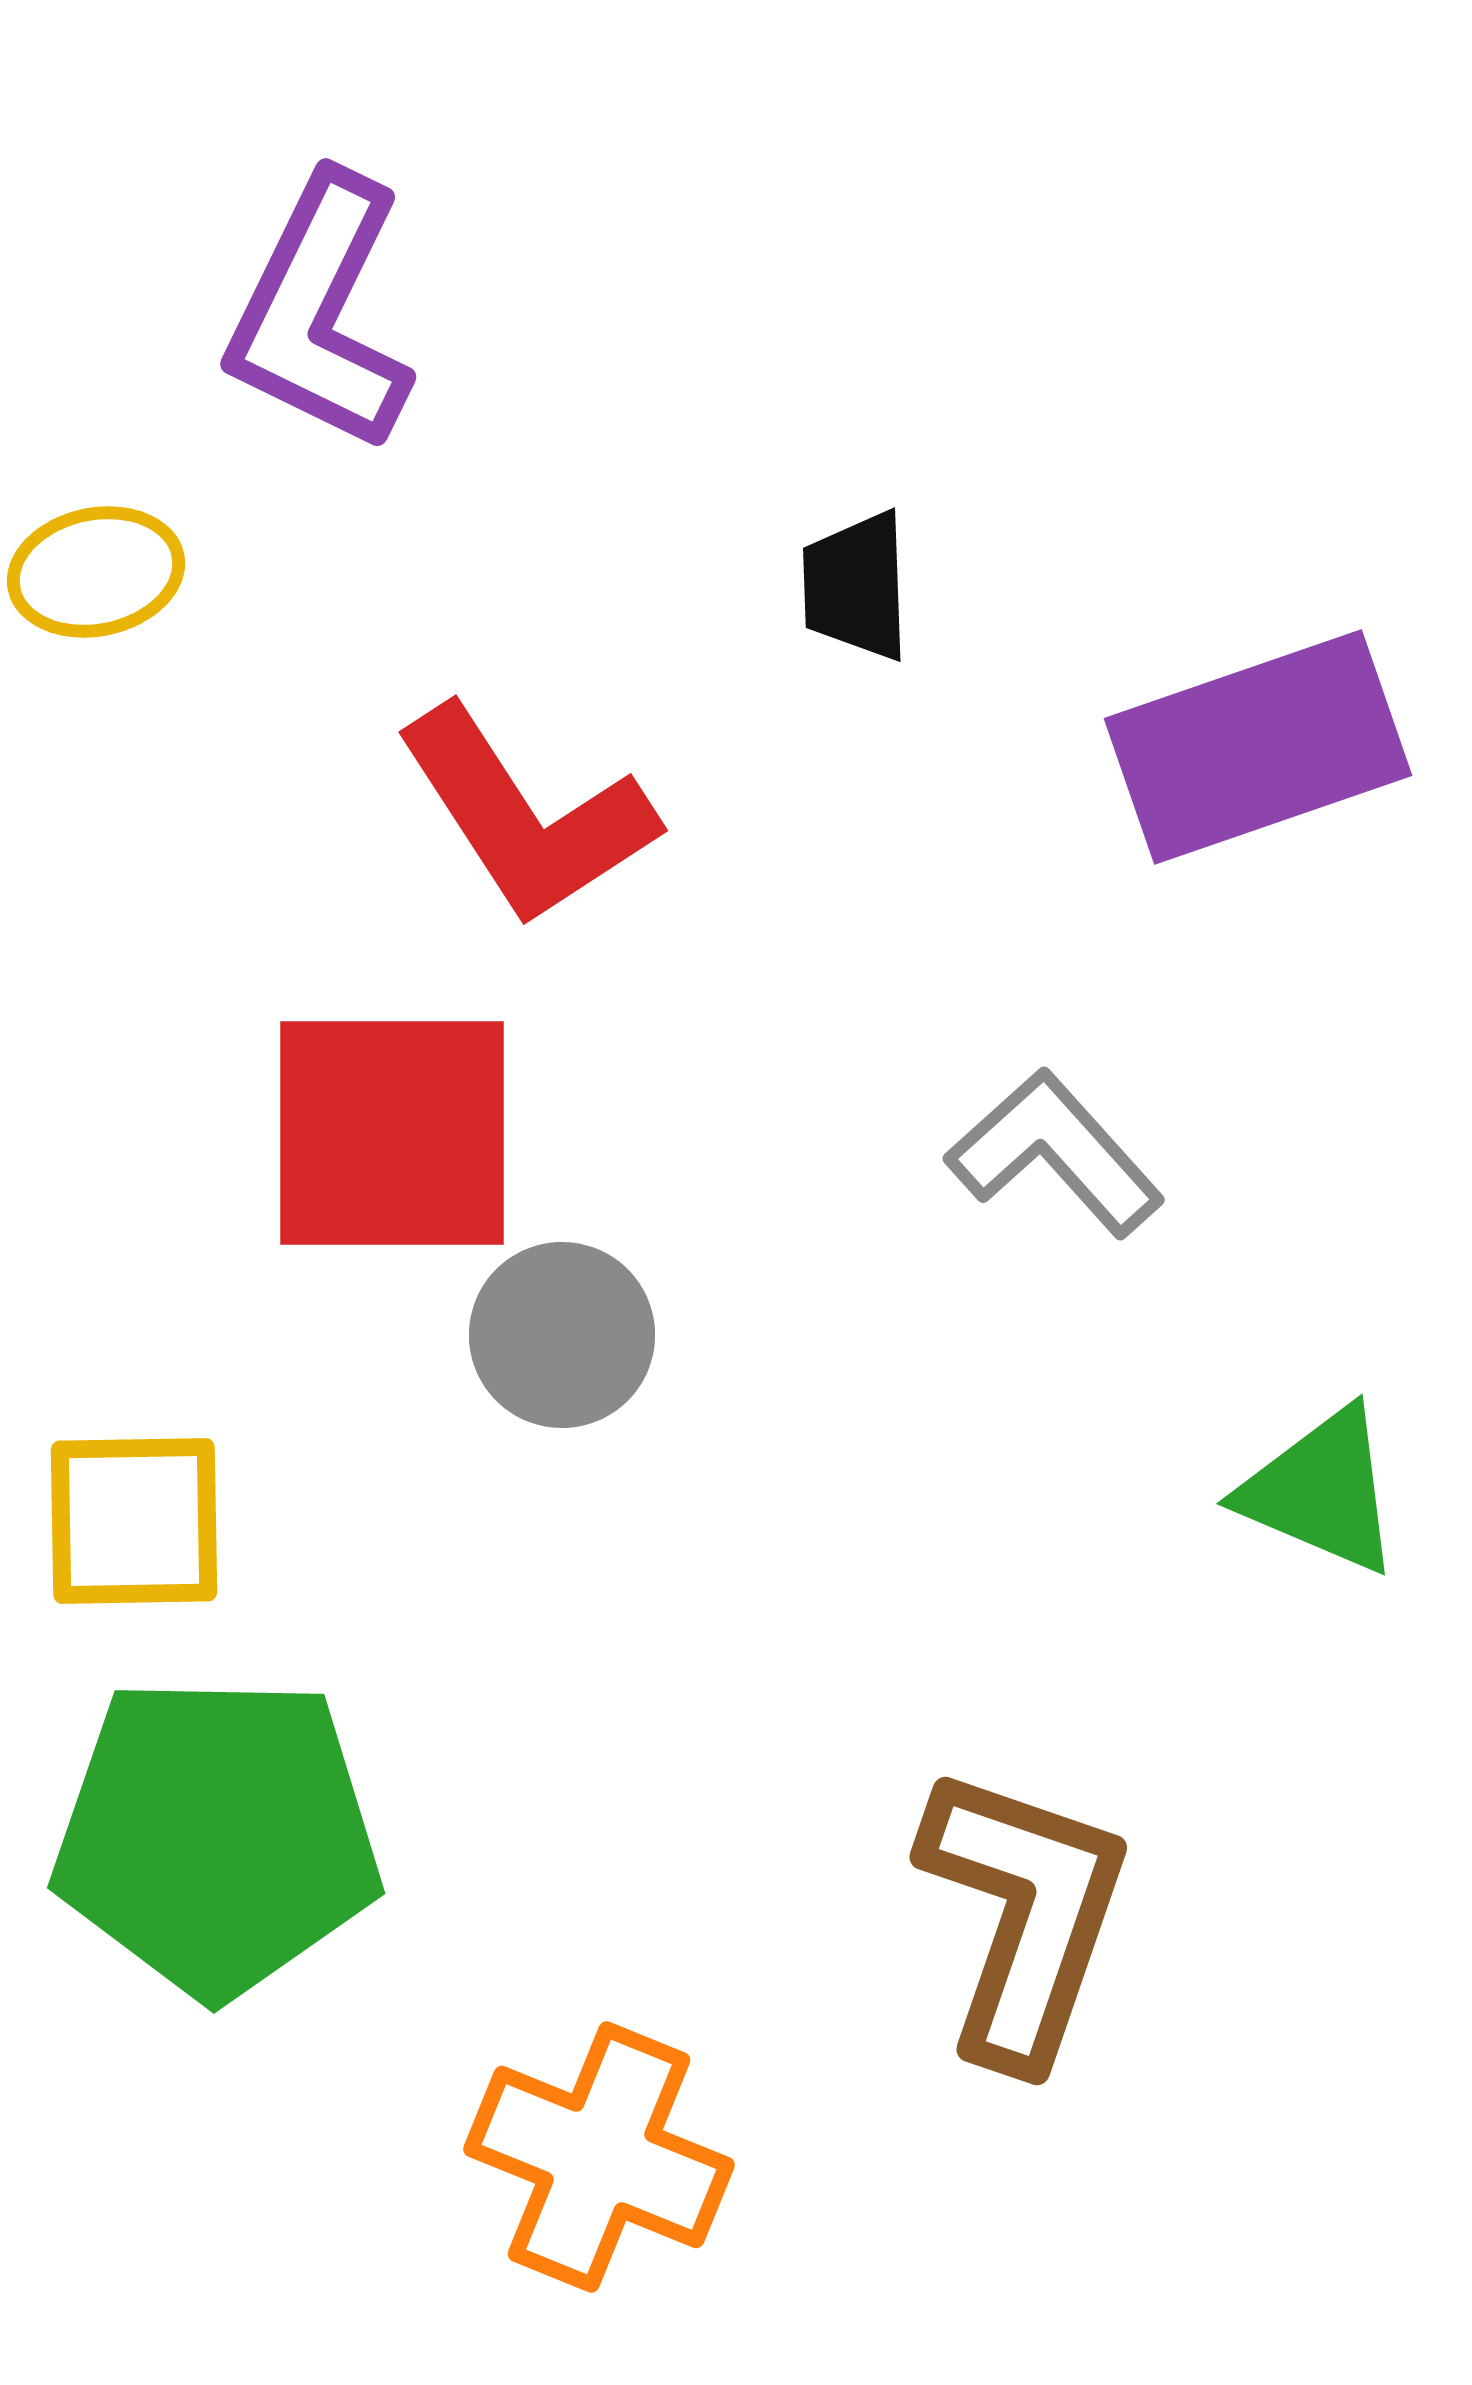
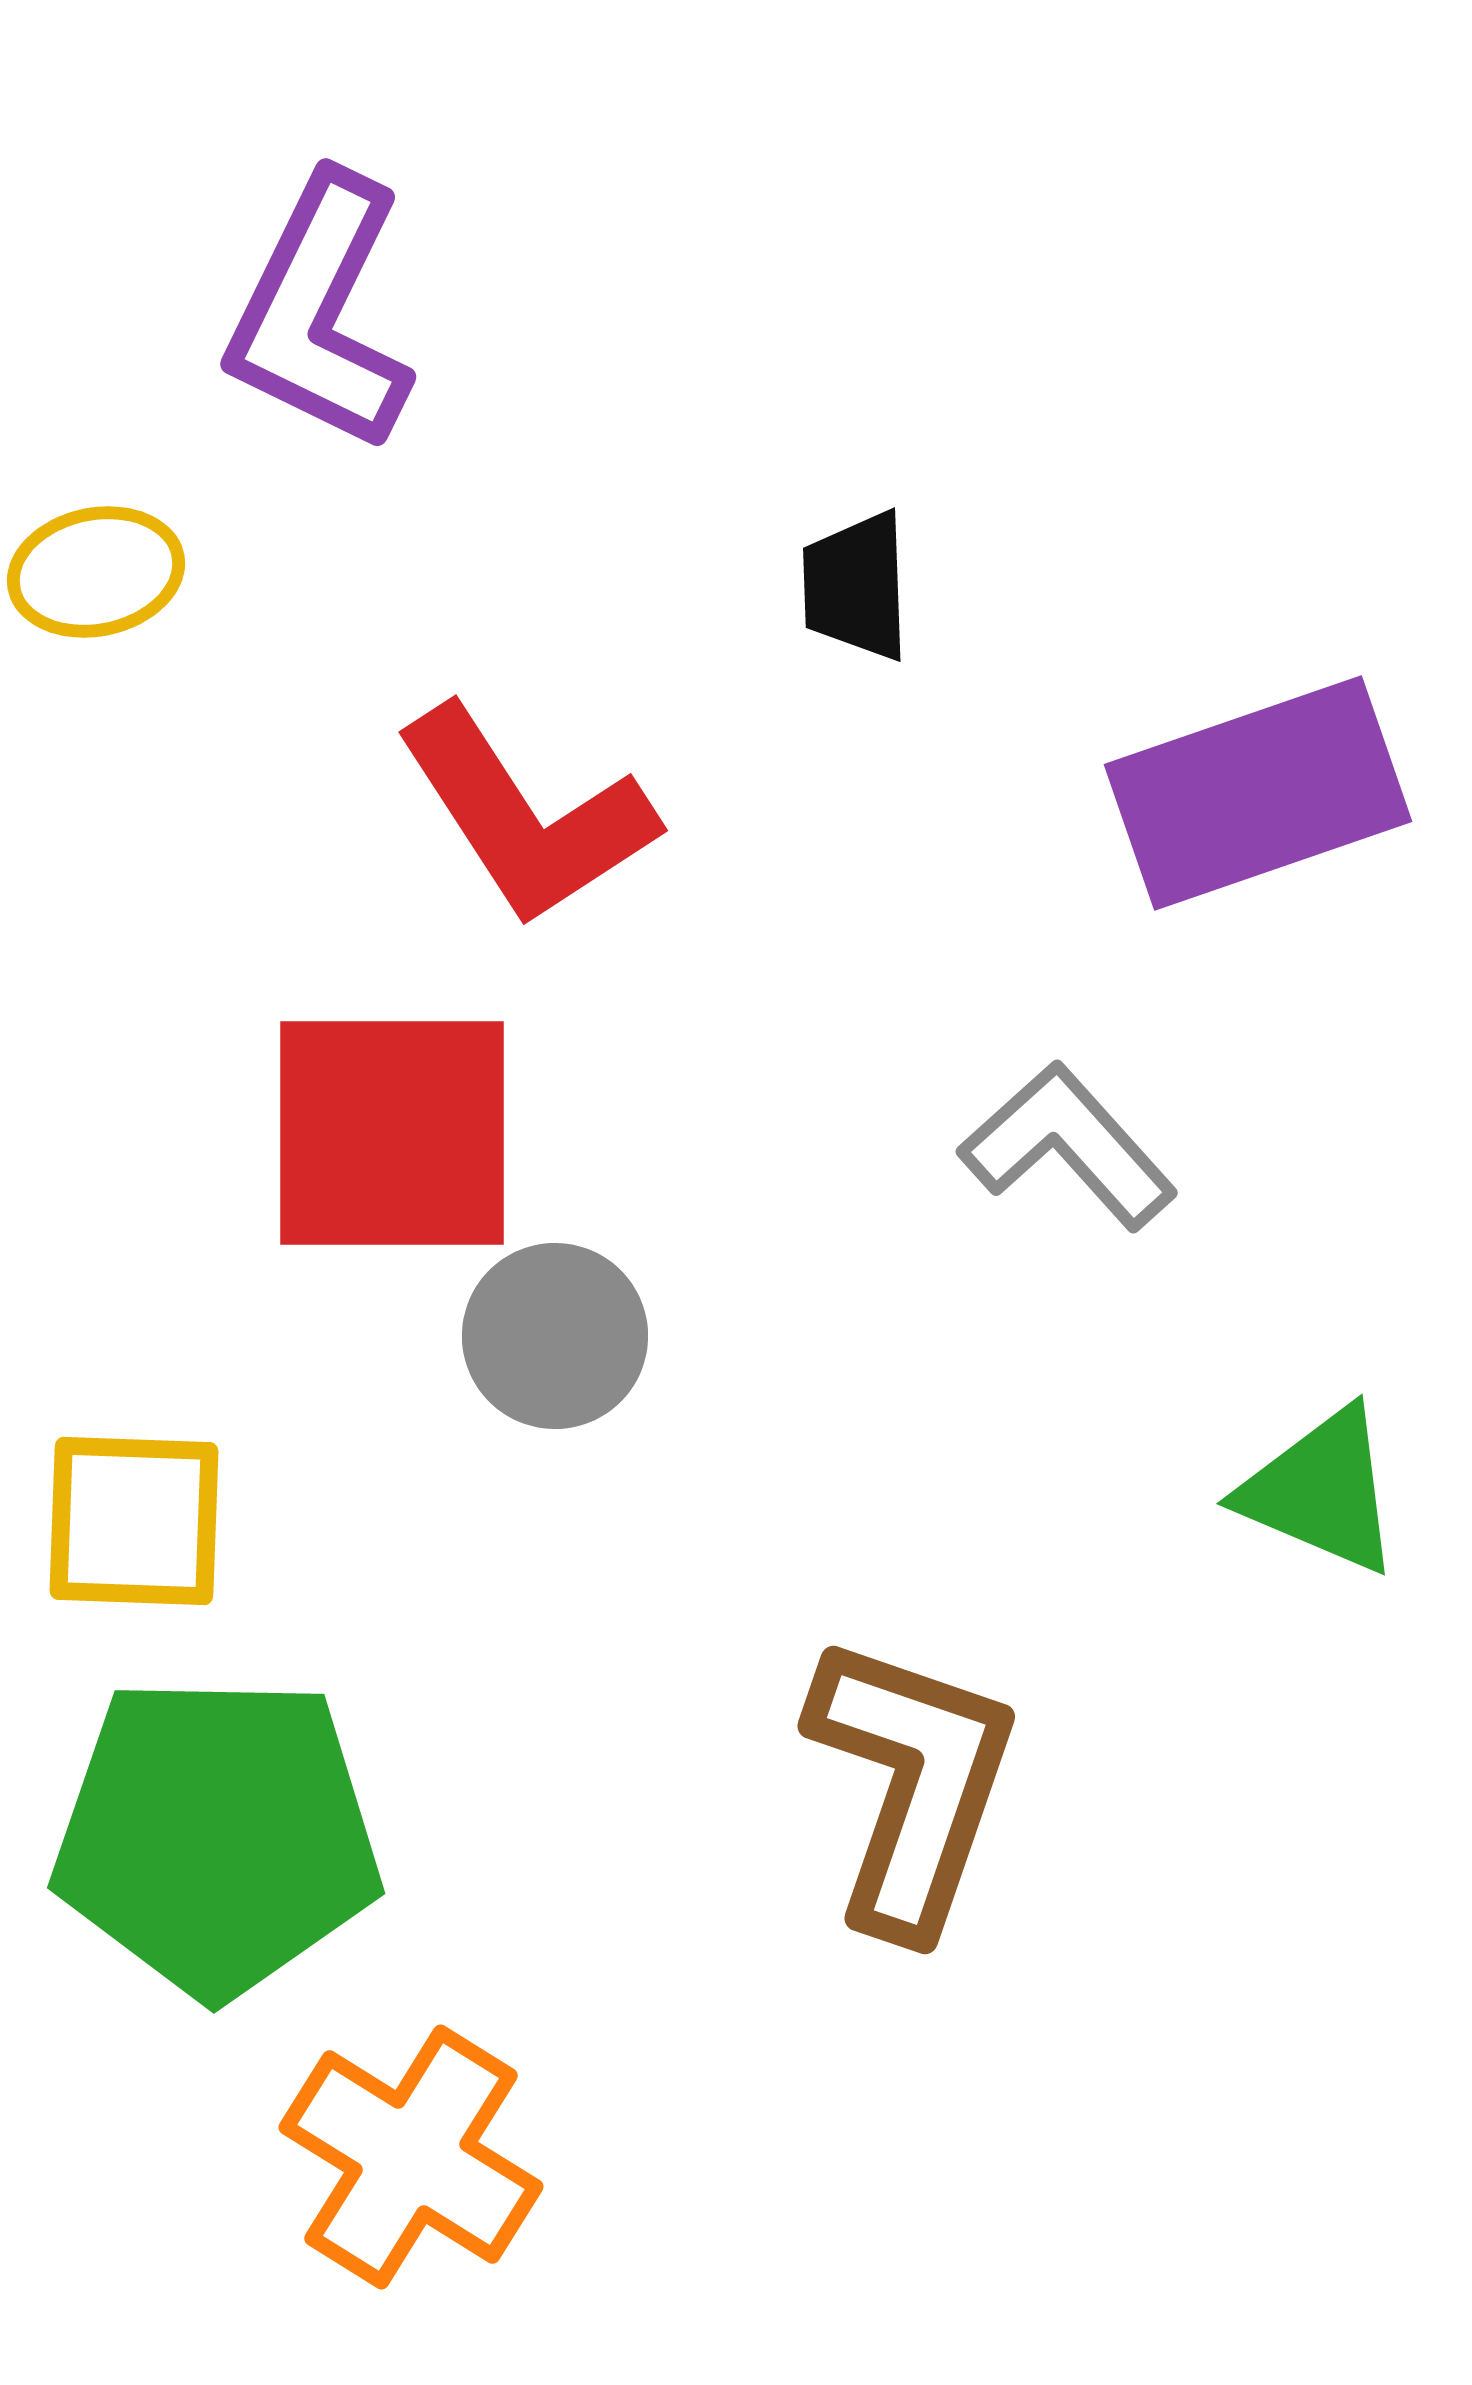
purple rectangle: moved 46 px down
gray L-shape: moved 13 px right, 7 px up
gray circle: moved 7 px left, 1 px down
yellow square: rotated 3 degrees clockwise
brown L-shape: moved 112 px left, 131 px up
orange cross: moved 188 px left; rotated 10 degrees clockwise
